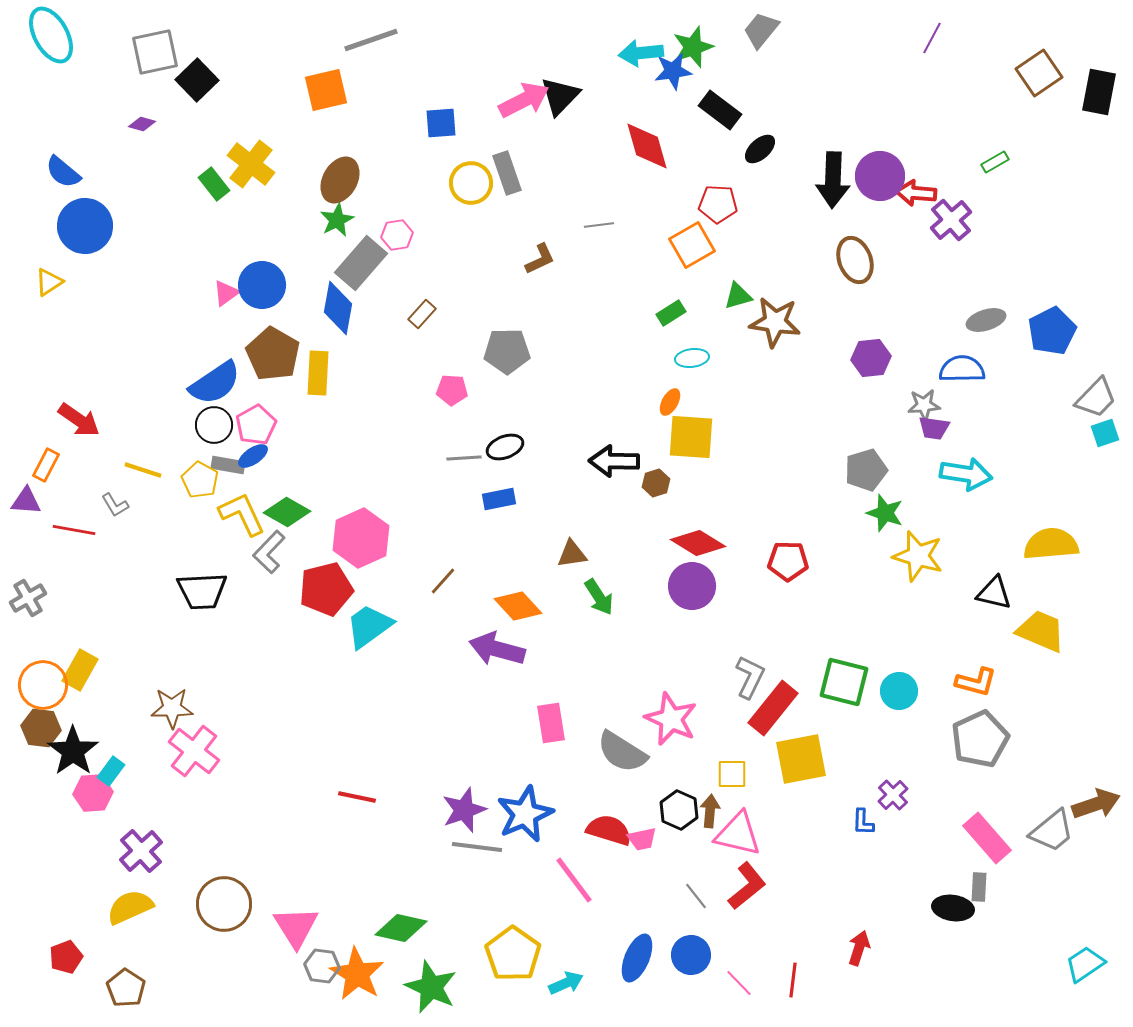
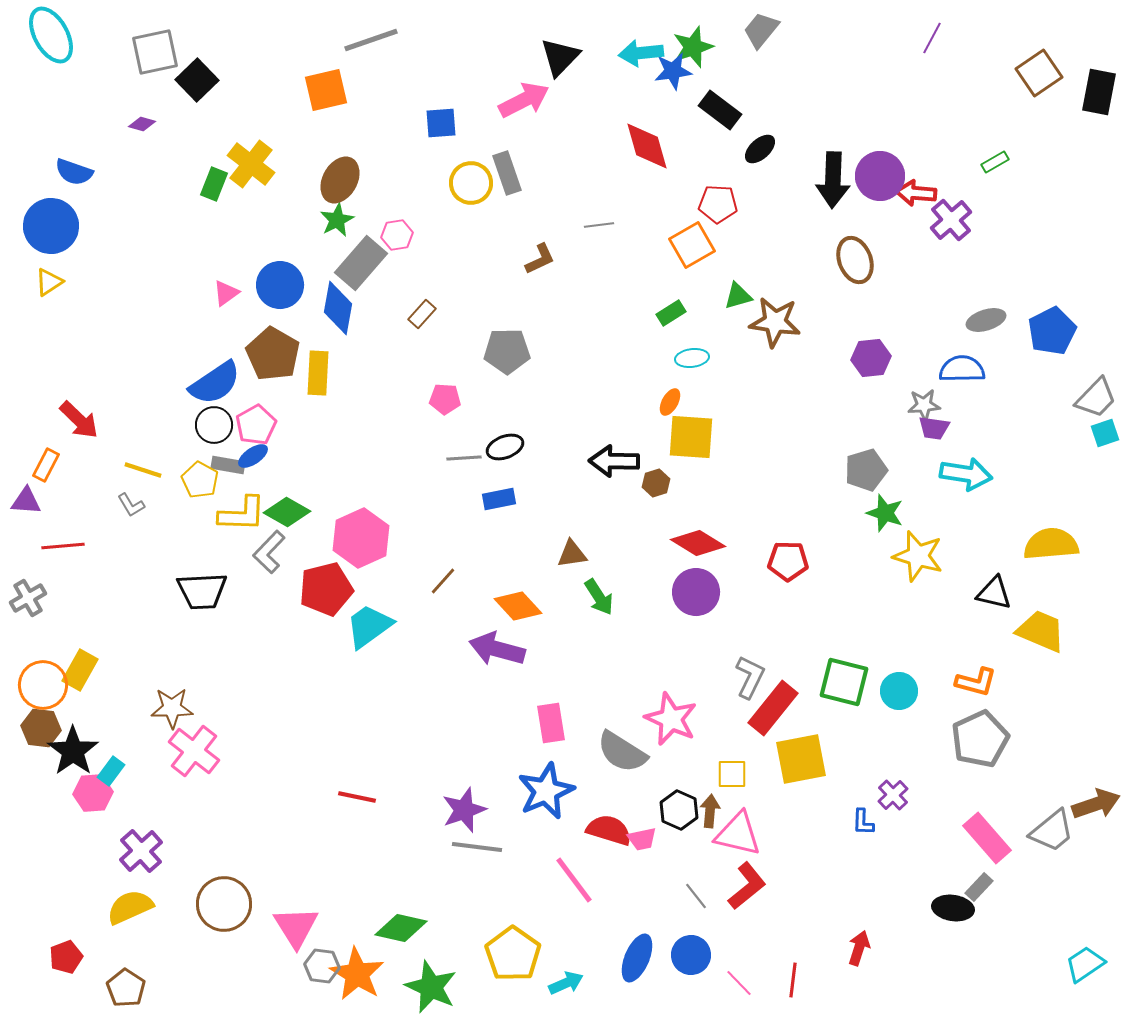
black triangle at (560, 96): moved 39 px up
blue semicircle at (63, 172): moved 11 px right; rotated 21 degrees counterclockwise
green rectangle at (214, 184): rotated 60 degrees clockwise
blue circle at (85, 226): moved 34 px left
blue circle at (262, 285): moved 18 px right
pink pentagon at (452, 390): moved 7 px left, 9 px down
red arrow at (79, 420): rotated 9 degrees clockwise
gray L-shape at (115, 505): moved 16 px right
yellow L-shape at (242, 514): rotated 117 degrees clockwise
red line at (74, 530): moved 11 px left, 16 px down; rotated 15 degrees counterclockwise
purple circle at (692, 586): moved 4 px right, 6 px down
blue star at (525, 814): moved 21 px right, 23 px up
gray rectangle at (979, 887): rotated 40 degrees clockwise
